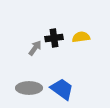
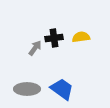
gray ellipse: moved 2 px left, 1 px down
